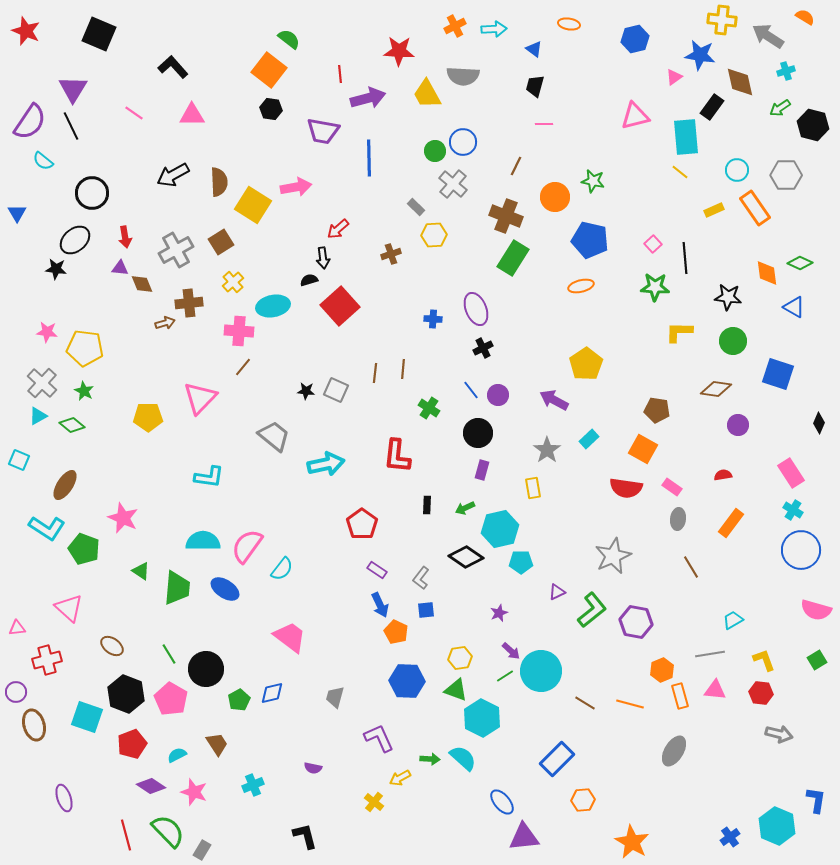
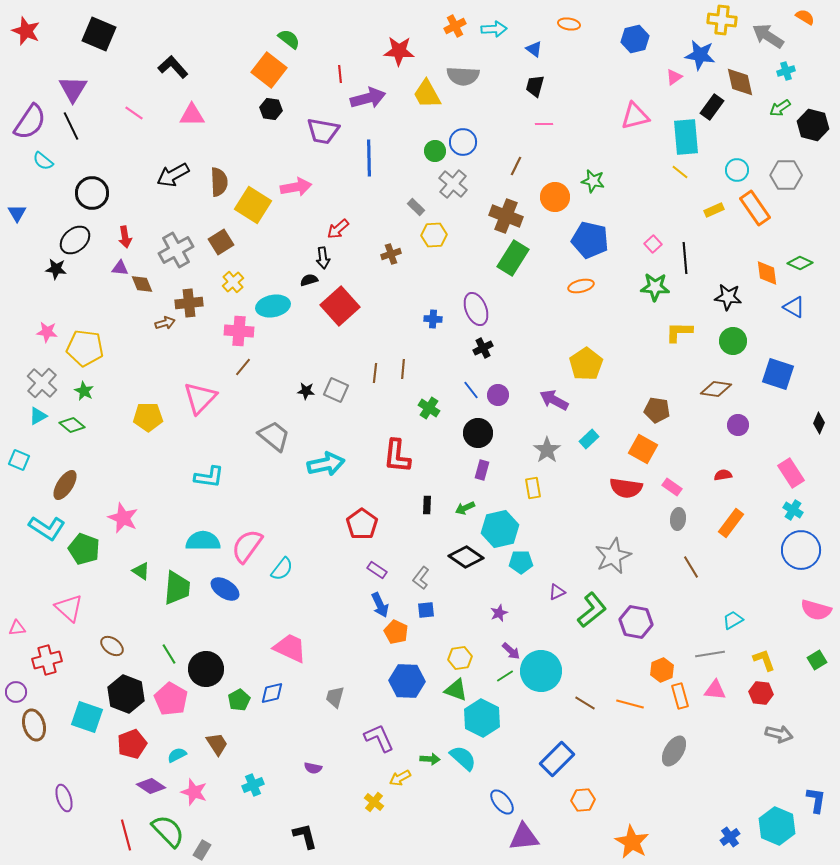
pink trapezoid at (290, 637): moved 11 px down; rotated 12 degrees counterclockwise
